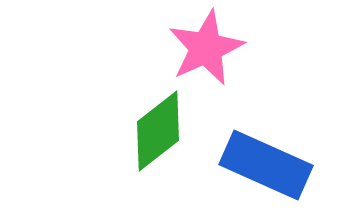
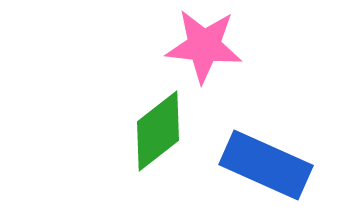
pink star: moved 2 px left, 2 px up; rotated 30 degrees clockwise
